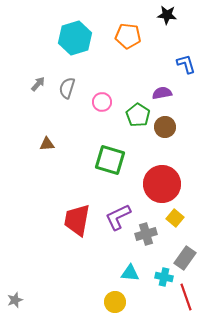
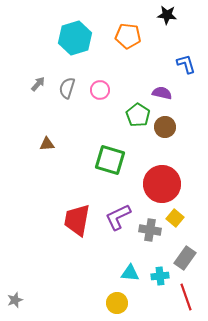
purple semicircle: rotated 24 degrees clockwise
pink circle: moved 2 px left, 12 px up
gray cross: moved 4 px right, 4 px up; rotated 25 degrees clockwise
cyan cross: moved 4 px left, 1 px up; rotated 18 degrees counterclockwise
yellow circle: moved 2 px right, 1 px down
